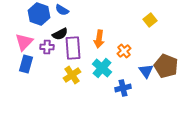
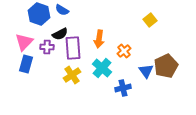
brown pentagon: rotated 25 degrees clockwise
